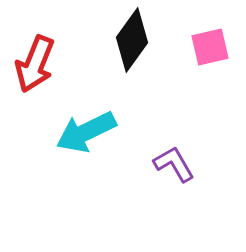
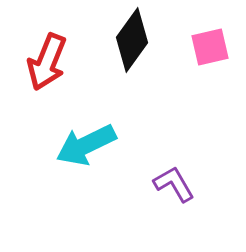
red arrow: moved 12 px right, 2 px up
cyan arrow: moved 13 px down
purple L-shape: moved 20 px down
